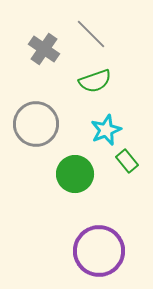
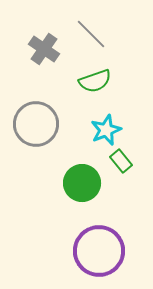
green rectangle: moved 6 px left
green circle: moved 7 px right, 9 px down
